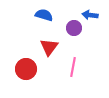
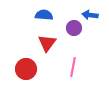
blue semicircle: rotated 12 degrees counterclockwise
red triangle: moved 2 px left, 4 px up
